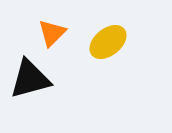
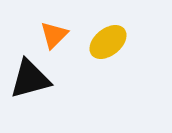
orange triangle: moved 2 px right, 2 px down
